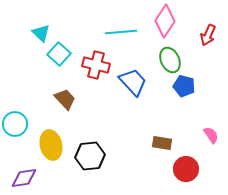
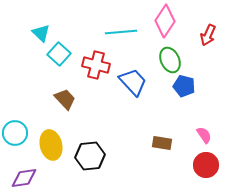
cyan circle: moved 9 px down
pink semicircle: moved 7 px left
red circle: moved 20 px right, 4 px up
